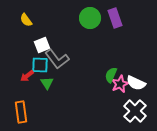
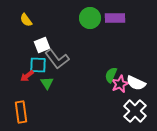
purple rectangle: rotated 72 degrees counterclockwise
cyan square: moved 2 px left
